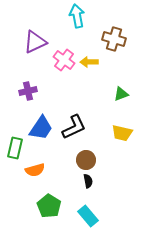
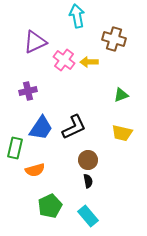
green triangle: moved 1 px down
brown circle: moved 2 px right
green pentagon: moved 1 px right; rotated 15 degrees clockwise
